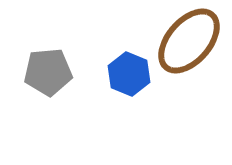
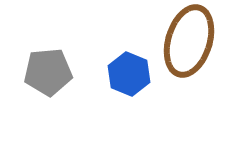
brown ellipse: rotated 24 degrees counterclockwise
